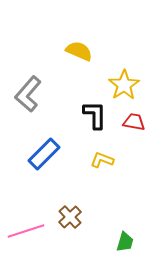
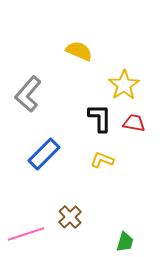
black L-shape: moved 5 px right, 3 px down
red trapezoid: moved 1 px down
pink line: moved 3 px down
